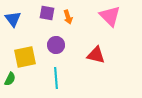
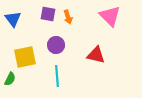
purple square: moved 1 px right, 1 px down
cyan line: moved 1 px right, 2 px up
